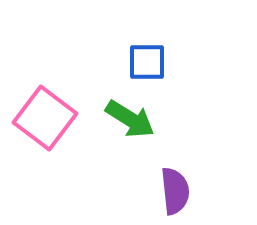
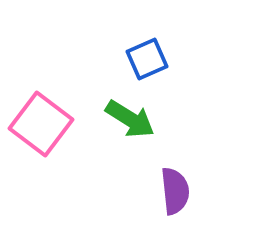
blue square: moved 3 px up; rotated 24 degrees counterclockwise
pink square: moved 4 px left, 6 px down
